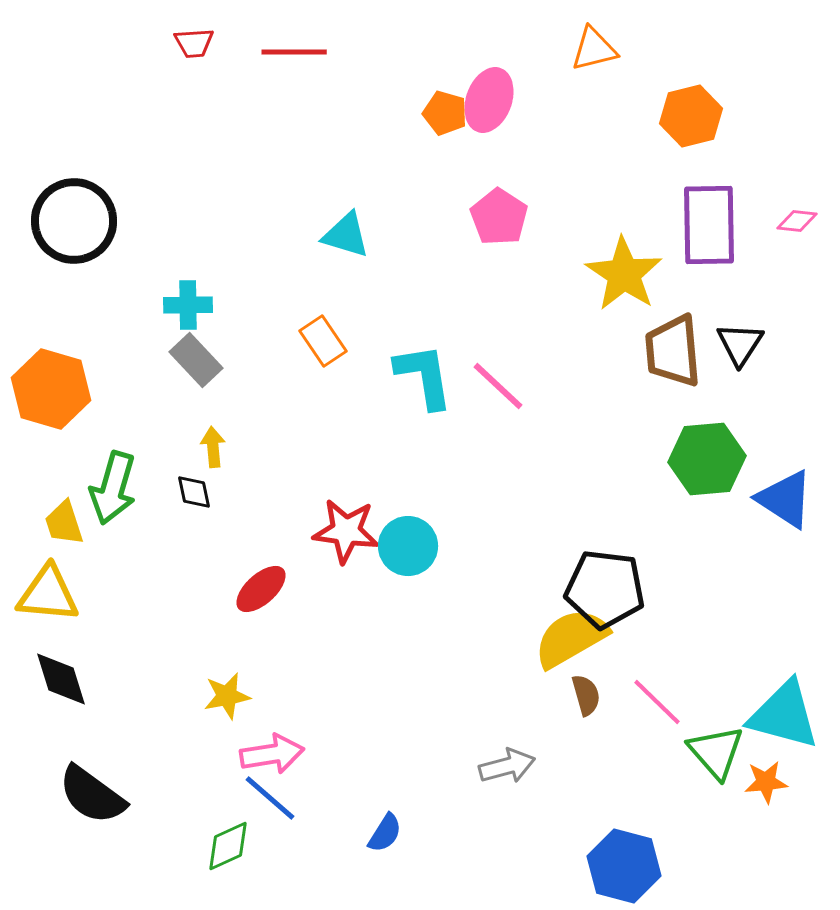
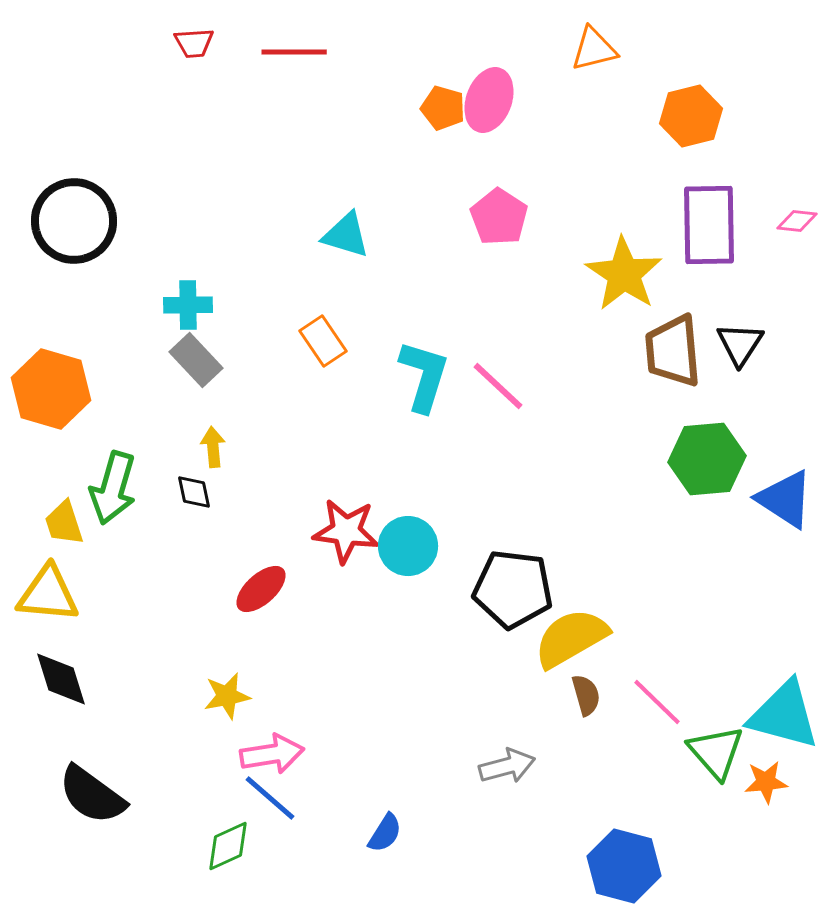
orange pentagon at (445, 113): moved 2 px left, 5 px up
cyan L-shape at (424, 376): rotated 26 degrees clockwise
black pentagon at (605, 589): moved 92 px left
